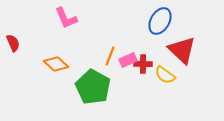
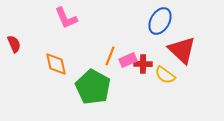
red semicircle: moved 1 px right, 1 px down
orange diamond: rotated 35 degrees clockwise
